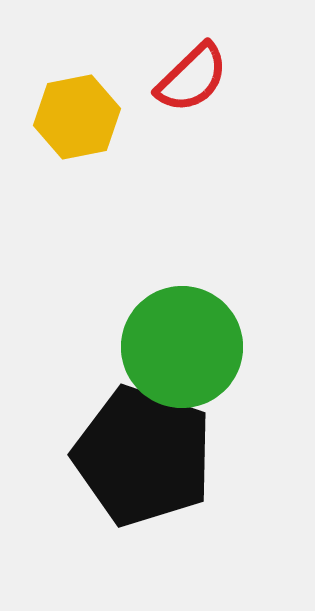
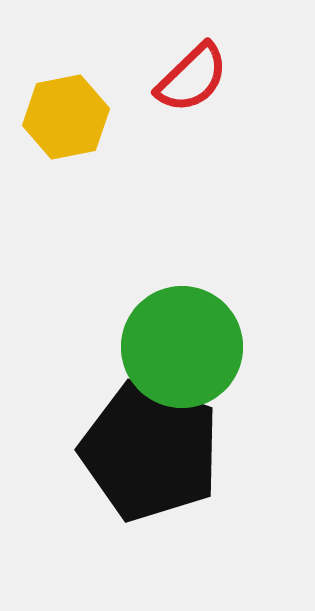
yellow hexagon: moved 11 px left
black pentagon: moved 7 px right, 5 px up
